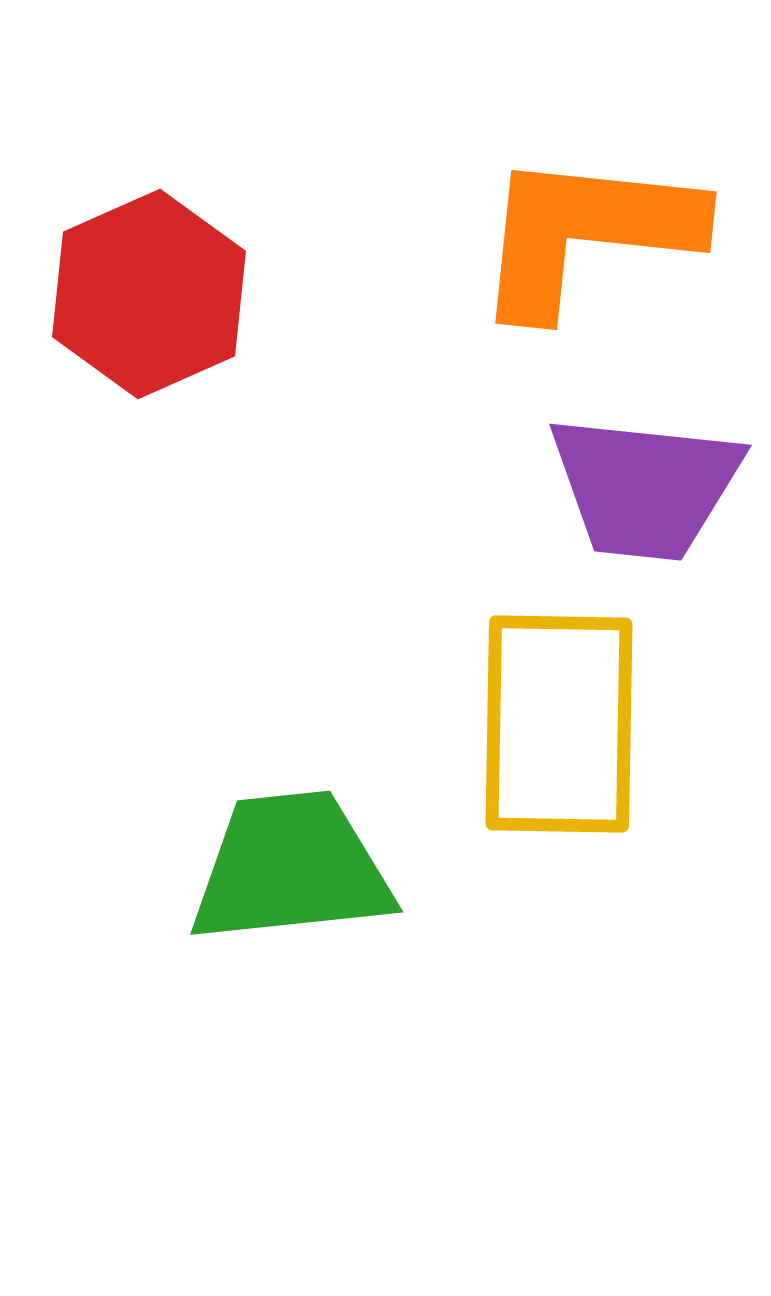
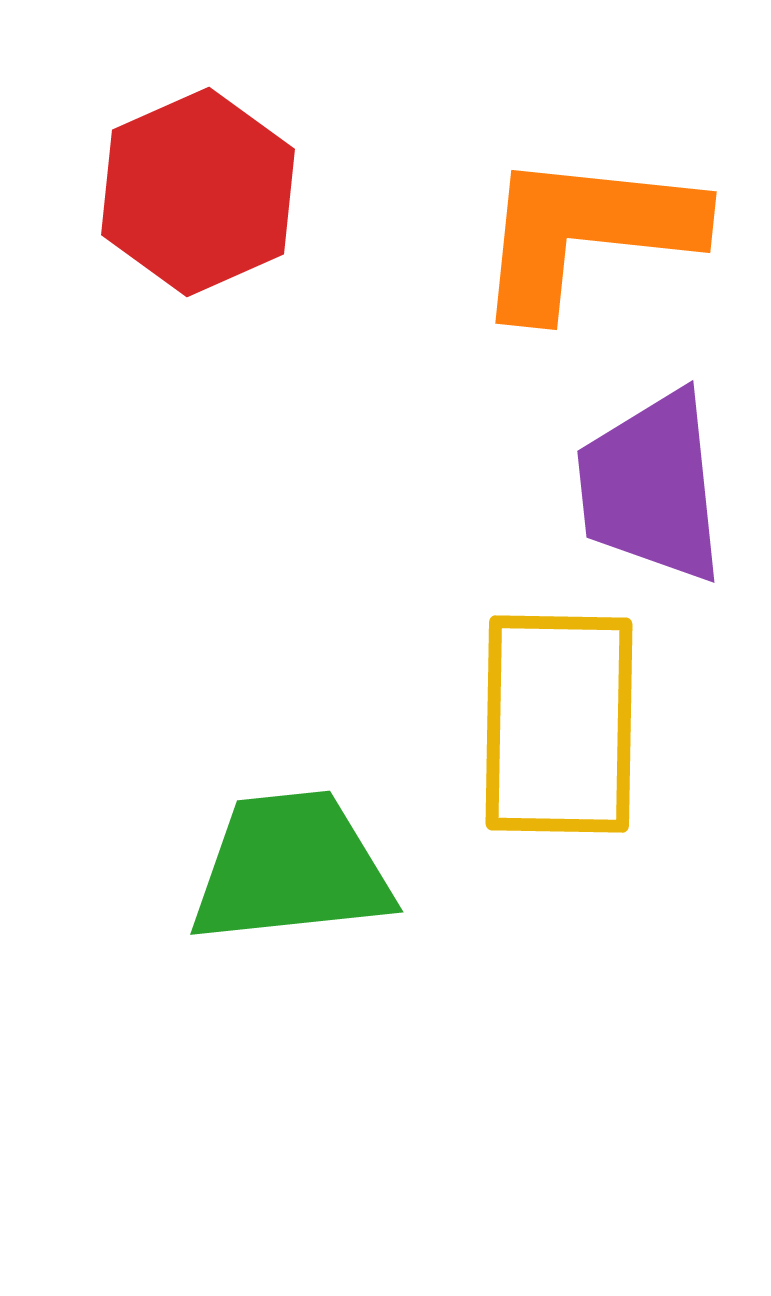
red hexagon: moved 49 px right, 102 px up
purple trapezoid: moved 6 px right; rotated 78 degrees clockwise
